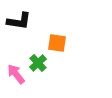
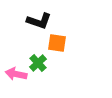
black L-shape: moved 20 px right; rotated 10 degrees clockwise
pink arrow: rotated 40 degrees counterclockwise
